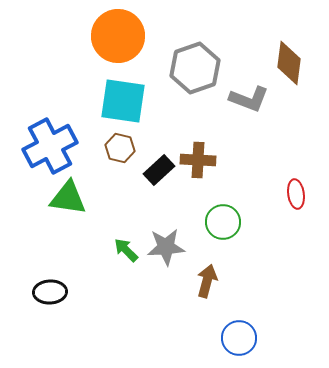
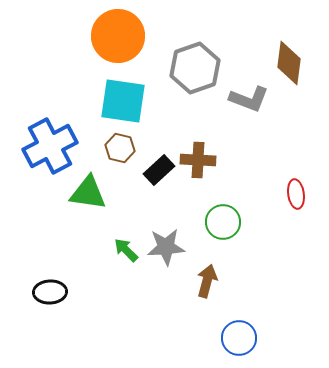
green triangle: moved 20 px right, 5 px up
